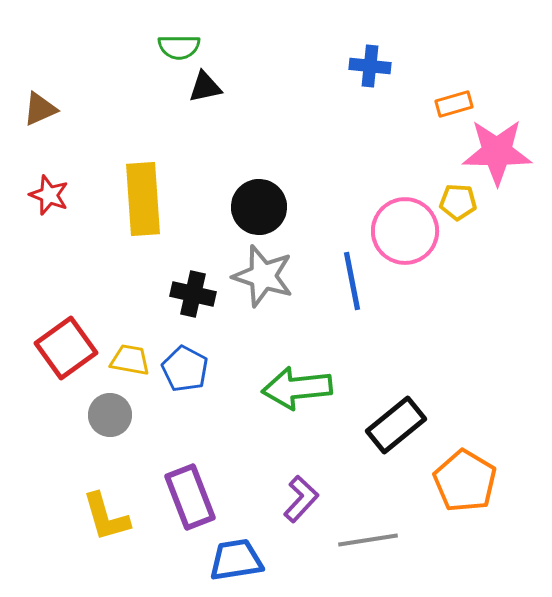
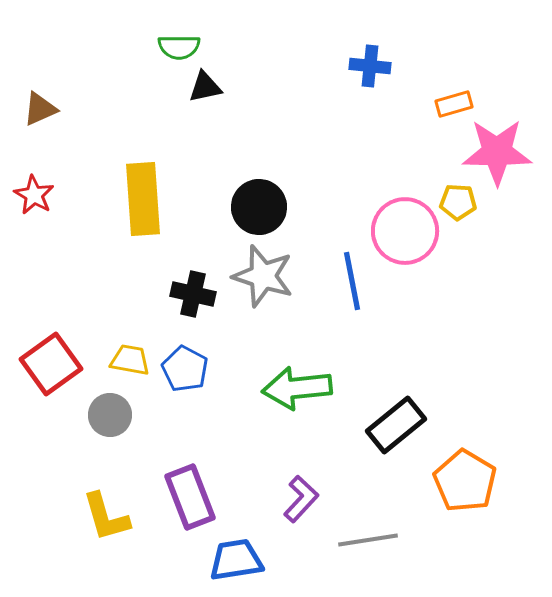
red star: moved 15 px left; rotated 9 degrees clockwise
red square: moved 15 px left, 16 px down
